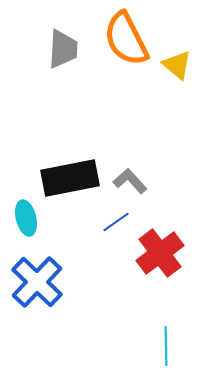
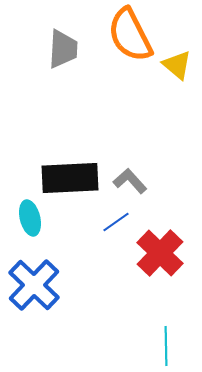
orange semicircle: moved 4 px right, 4 px up
black rectangle: rotated 8 degrees clockwise
cyan ellipse: moved 4 px right
red cross: rotated 9 degrees counterclockwise
blue cross: moved 3 px left, 3 px down
